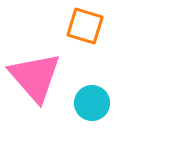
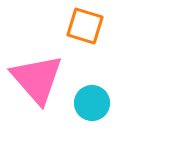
pink triangle: moved 2 px right, 2 px down
